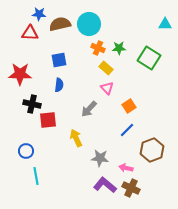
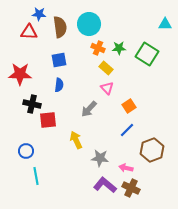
brown semicircle: moved 3 px down; rotated 95 degrees clockwise
red triangle: moved 1 px left, 1 px up
green square: moved 2 px left, 4 px up
yellow arrow: moved 2 px down
